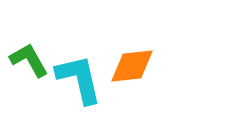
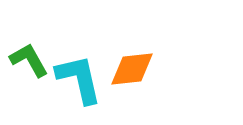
orange diamond: moved 3 px down
